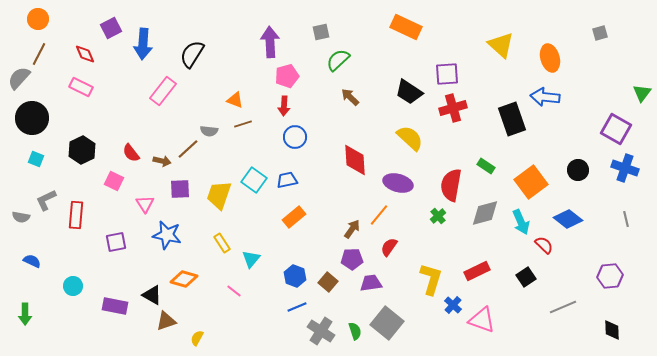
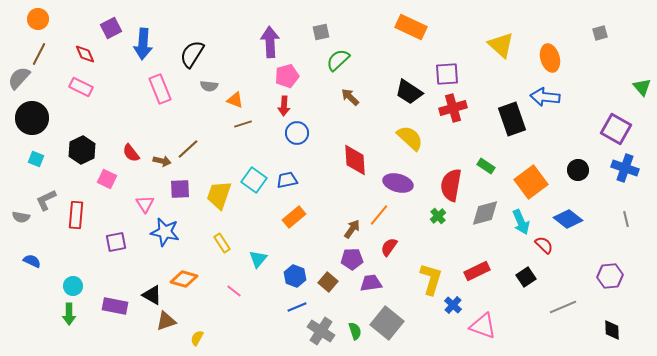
orange rectangle at (406, 27): moved 5 px right
pink rectangle at (163, 91): moved 3 px left, 2 px up; rotated 60 degrees counterclockwise
green triangle at (642, 93): moved 6 px up; rotated 18 degrees counterclockwise
gray semicircle at (209, 131): moved 45 px up
blue circle at (295, 137): moved 2 px right, 4 px up
pink square at (114, 181): moved 7 px left, 2 px up
blue star at (167, 235): moved 2 px left, 3 px up
cyan triangle at (251, 259): moved 7 px right
green arrow at (25, 314): moved 44 px right
pink triangle at (482, 320): moved 1 px right, 6 px down
